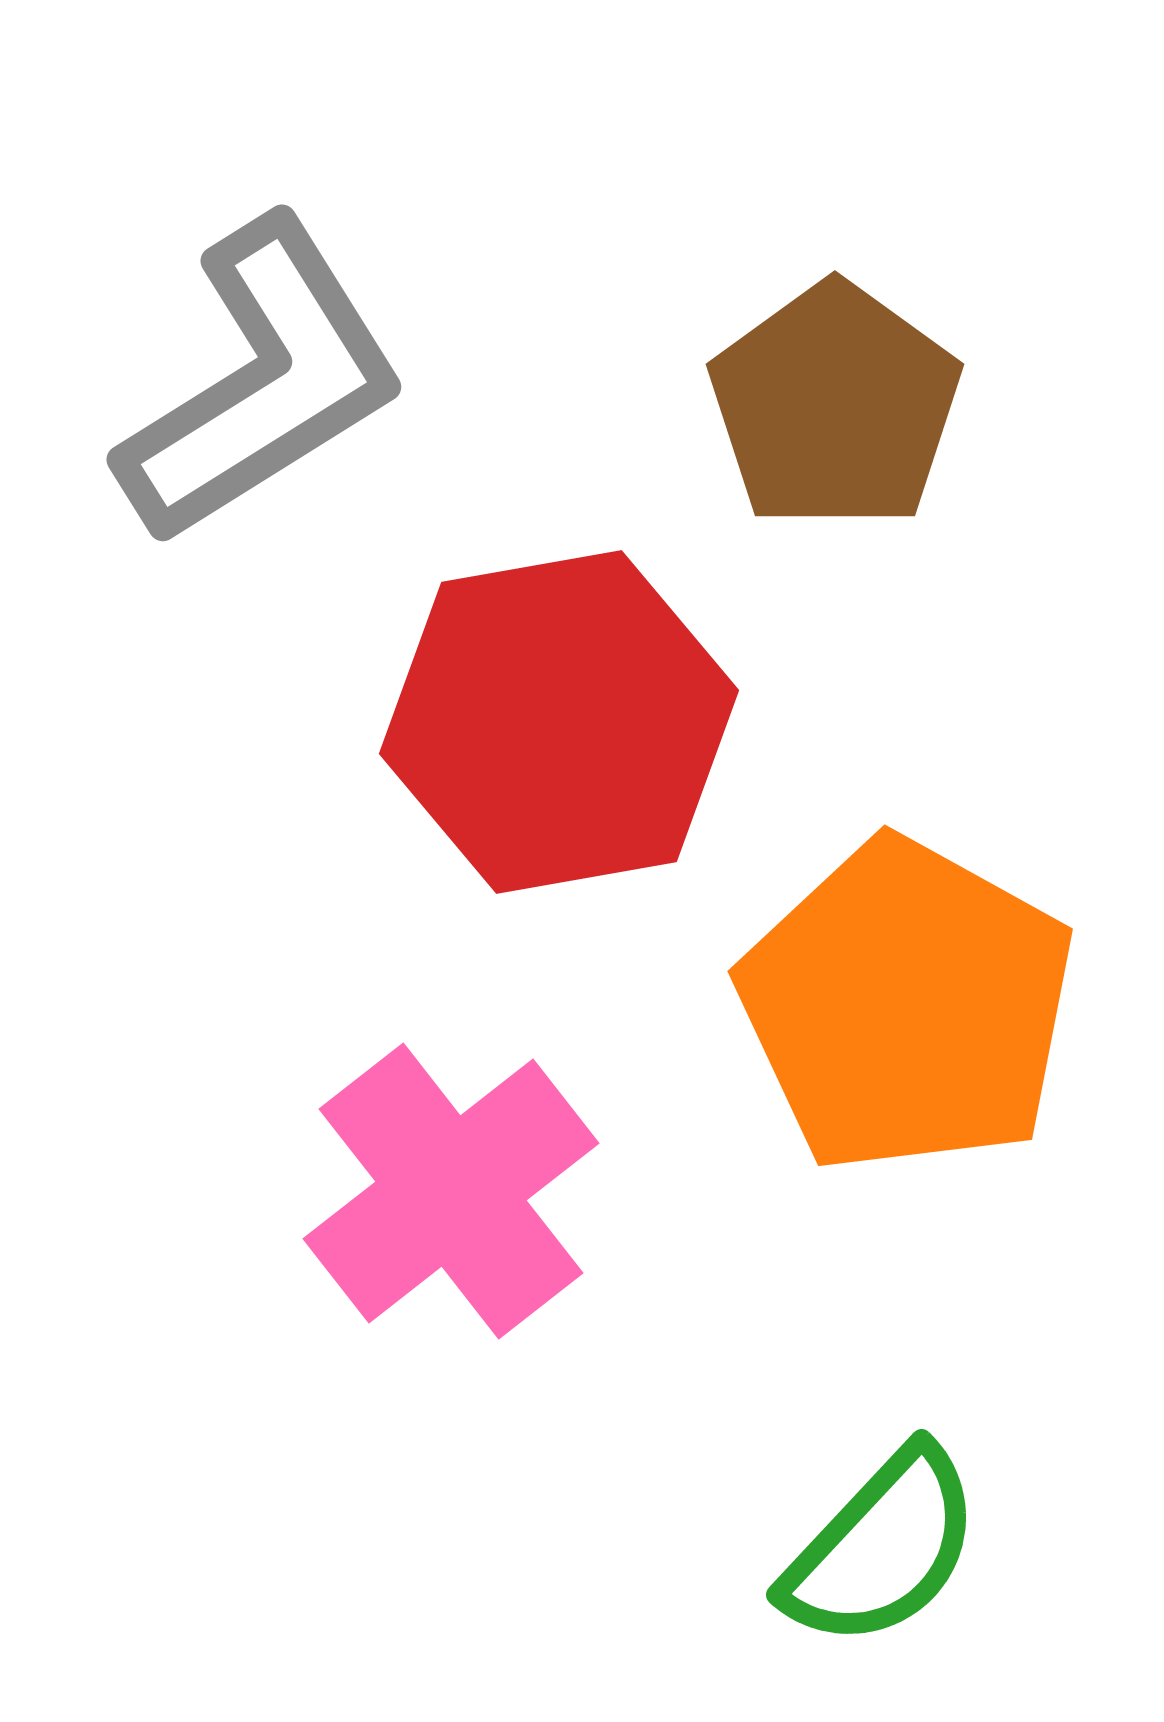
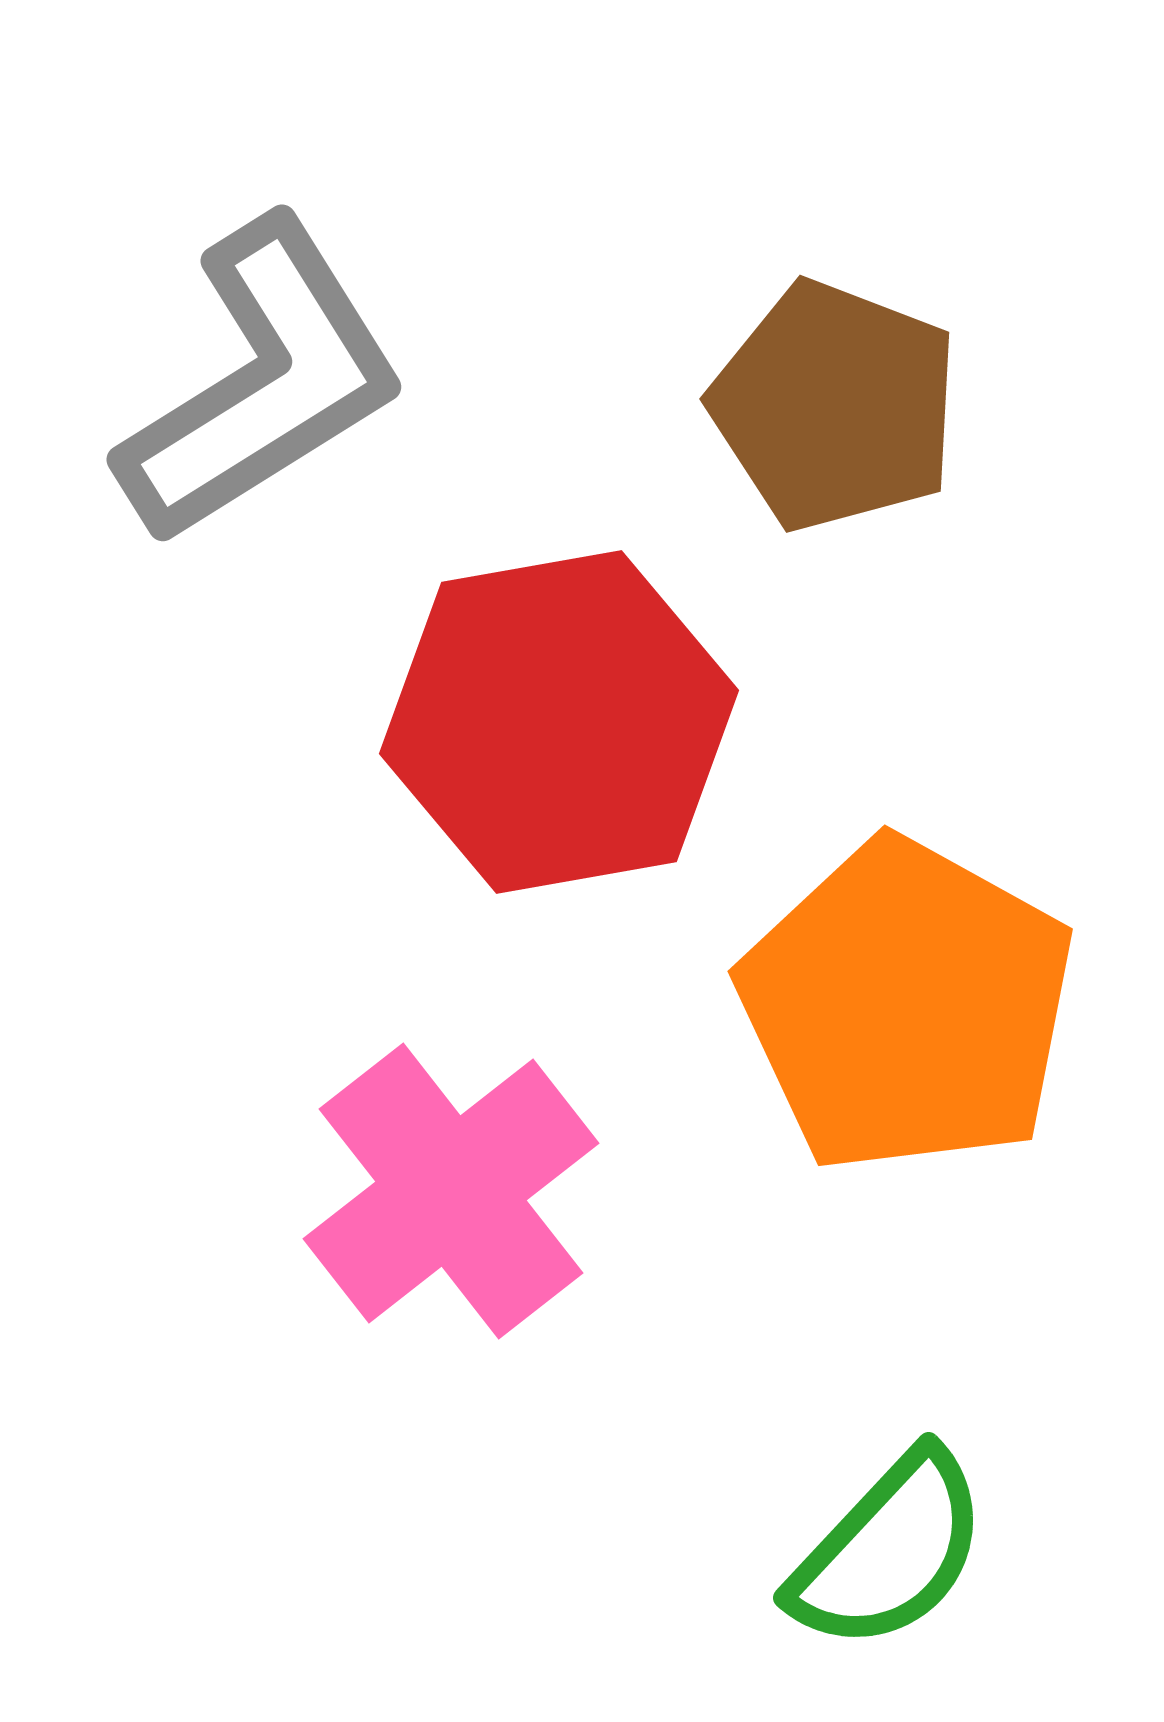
brown pentagon: rotated 15 degrees counterclockwise
green semicircle: moved 7 px right, 3 px down
